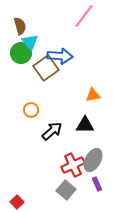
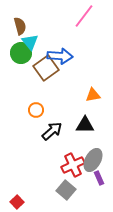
orange circle: moved 5 px right
purple rectangle: moved 2 px right, 6 px up
